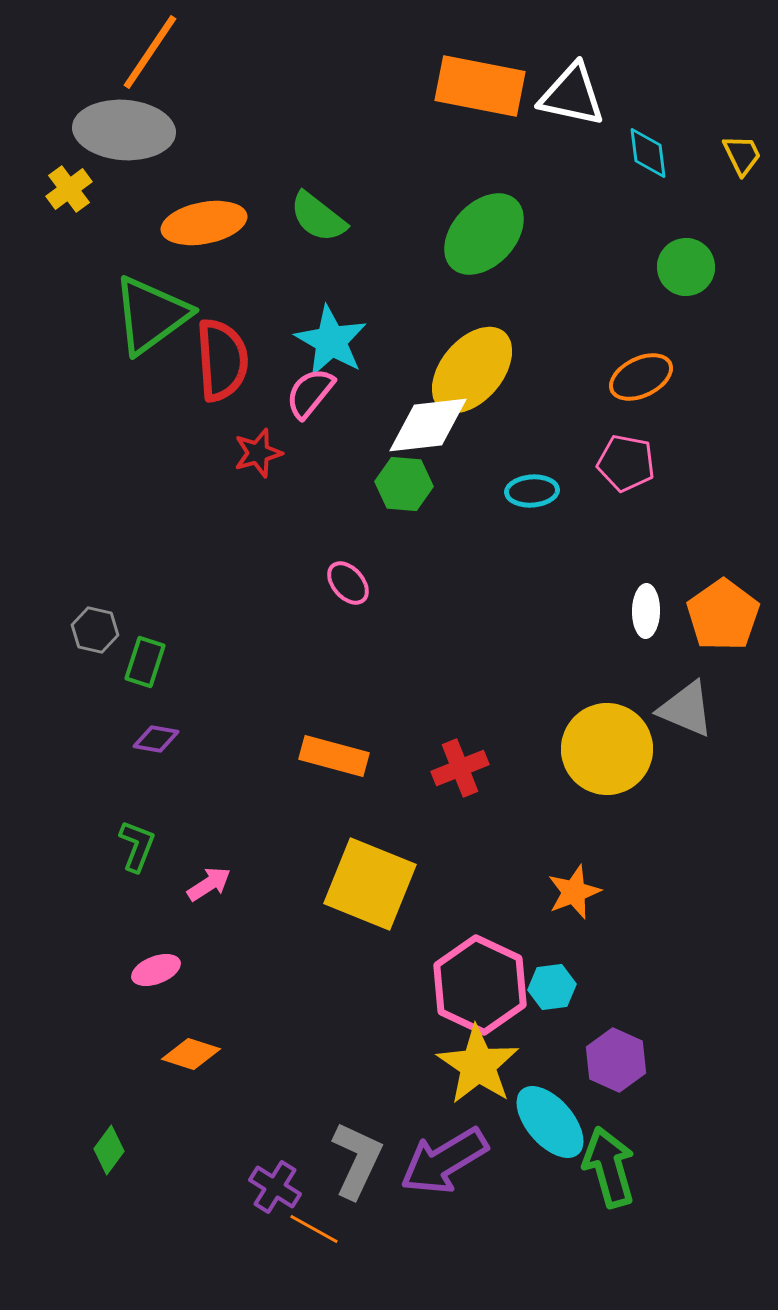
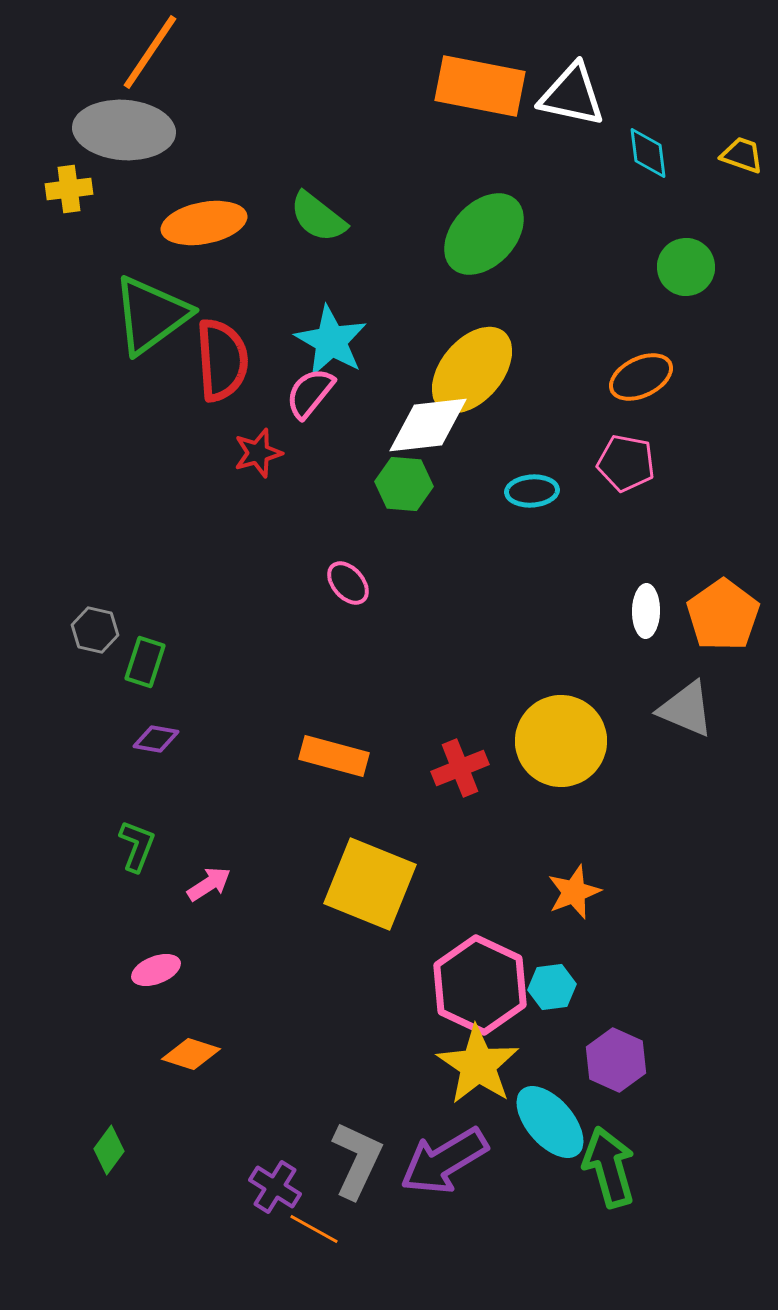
yellow trapezoid at (742, 155): rotated 45 degrees counterclockwise
yellow cross at (69, 189): rotated 30 degrees clockwise
yellow circle at (607, 749): moved 46 px left, 8 px up
